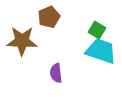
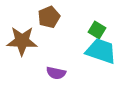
purple semicircle: rotated 72 degrees counterclockwise
